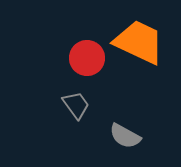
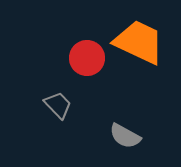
gray trapezoid: moved 18 px left; rotated 8 degrees counterclockwise
